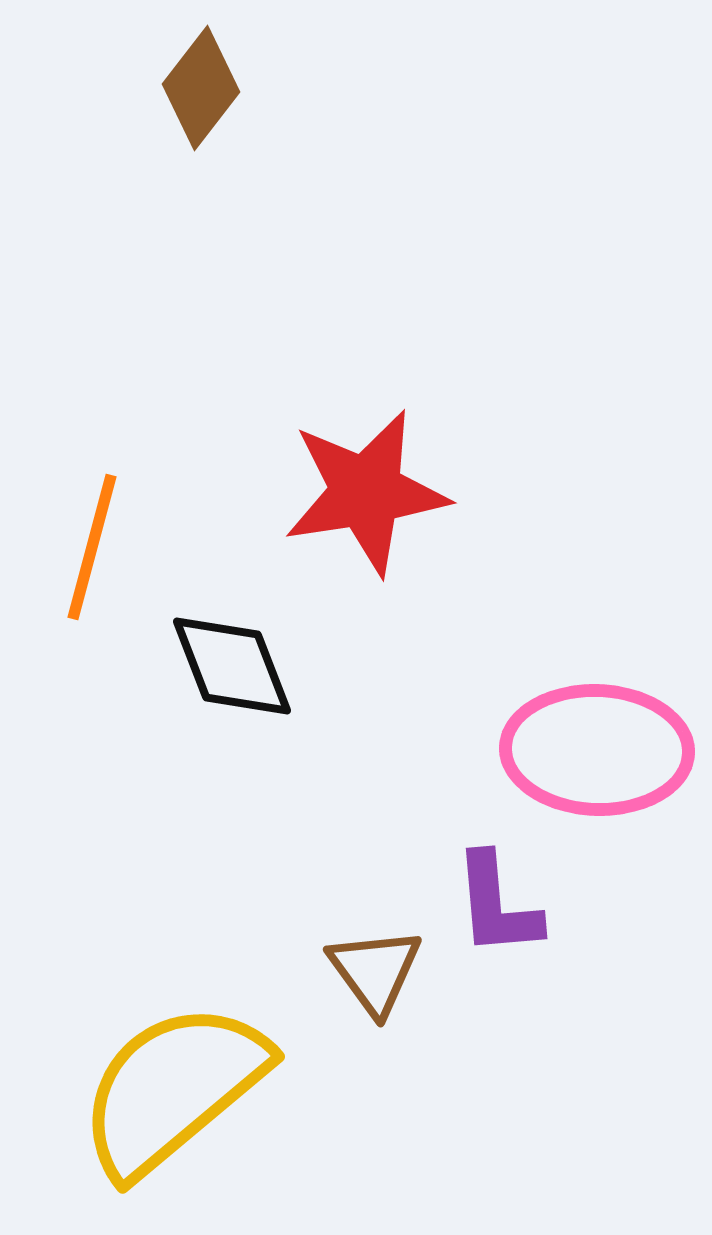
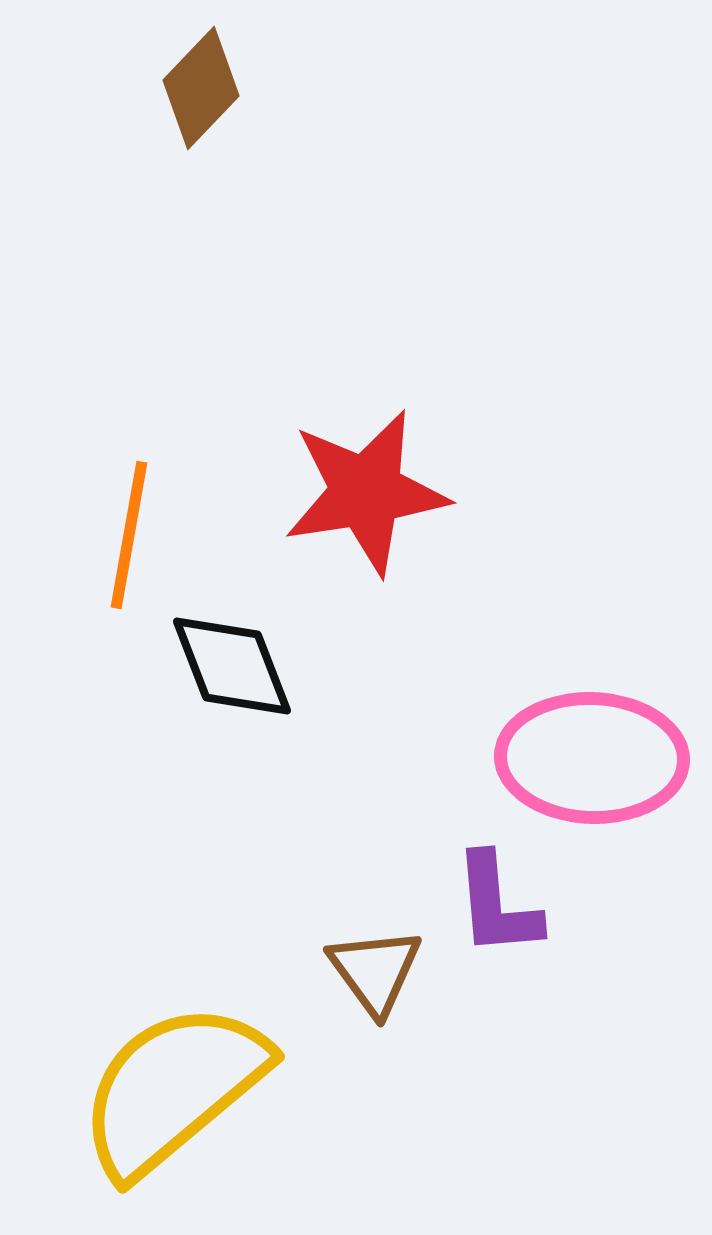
brown diamond: rotated 6 degrees clockwise
orange line: moved 37 px right, 12 px up; rotated 5 degrees counterclockwise
pink ellipse: moved 5 px left, 8 px down
